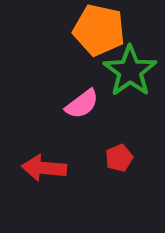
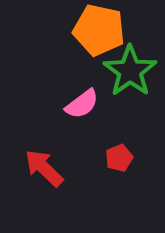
red arrow: rotated 39 degrees clockwise
